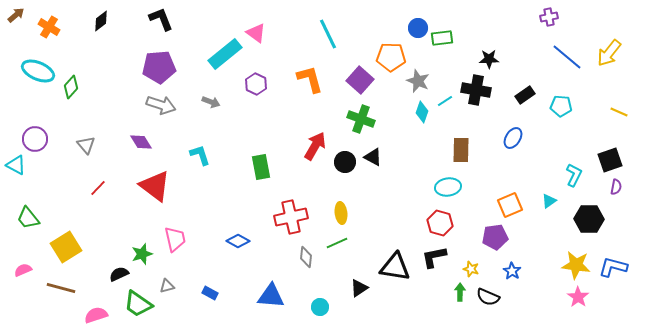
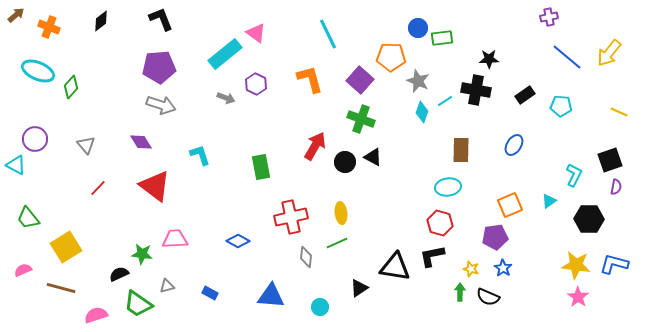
orange cross at (49, 27): rotated 10 degrees counterclockwise
gray arrow at (211, 102): moved 15 px right, 4 px up
blue ellipse at (513, 138): moved 1 px right, 7 px down
pink trapezoid at (175, 239): rotated 80 degrees counterclockwise
green star at (142, 254): rotated 25 degrees clockwise
black L-shape at (434, 257): moved 2 px left, 1 px up
blue L-shape at (613, 267): moved 1 px right, 3 px up
blue star at (512, 271): moved 9 px left, 3 px up
